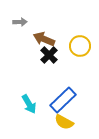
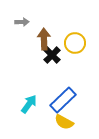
gray arrow: moved 2 px right
brown arrow: rotated 65 degrees clockwise
yellow circle: moved 5 px left, 3 px up
black cross: moved 3 px right
cyan arrow: rotated 114 degrees counterclockwise
